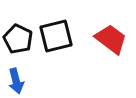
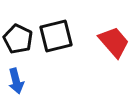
red trapezoid: moved 3 px right, 3 px down; rotated 12 degrees clockwise
